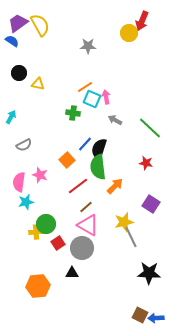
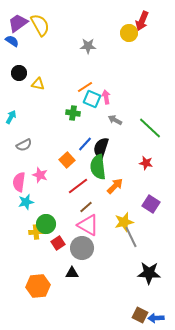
black semicircle: moved 2 px right, 1 px up
